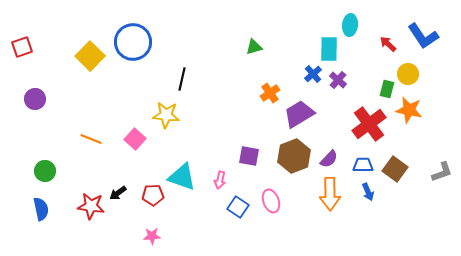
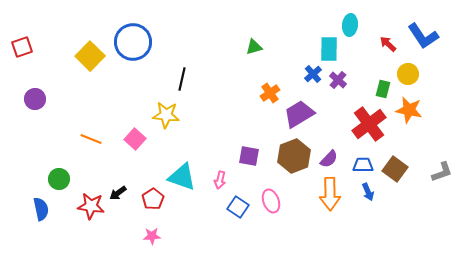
green rectangle: moved 4 px left
green circle: moved 14 px right, 8 px down
red pentagon: moved 4 px down; rotated 30 degrees counterclockwise
